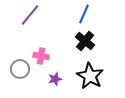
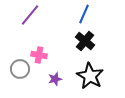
pink cross: moved 2 px left, 1 px up
